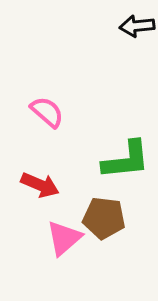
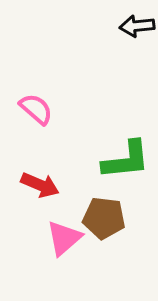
pink semicircle: moved 11 px left, 3 px up
